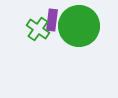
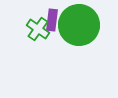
green circle: moved 1 px up
